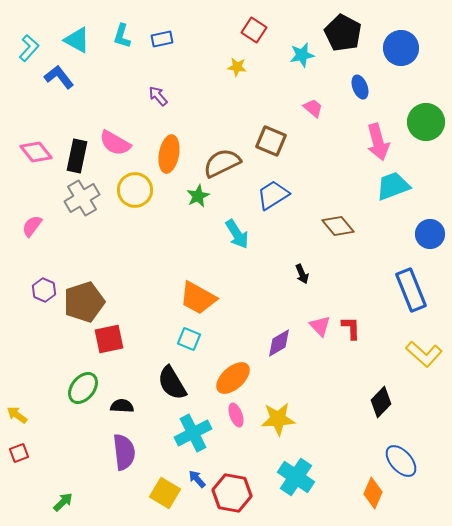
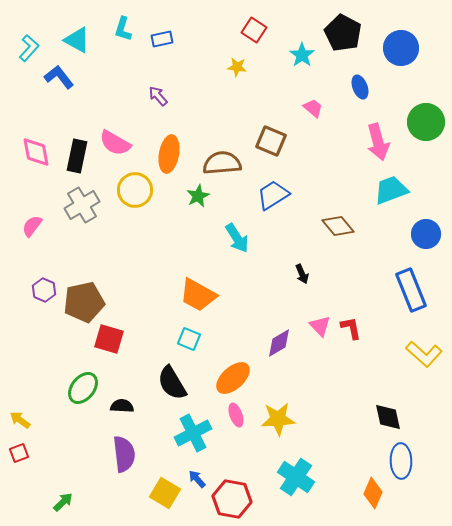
cyan L-shape at (122, 36): moved 1 px right, 7 px up
cyan star at (302, 55): rotated 25 degrees counterclockwise
pink diamond at (36, 152): rotated 28 degrees clockwise
brown semicircle at (222, 163): rotated 21 degrees clockwise
cyan trapezoid at (393, 186): moved 2 px left, 4 px down
gray cross at (82, 198): moved 7 px down
cyan arrow at (237, 234): moved 4 px down
blue circle at (430, 234): moved 4 px left
orange trapezoid at (198, 298): moved 3 px up
brown pentagon at (84, 302): rotated 6 degrees clockwise
red L-shape at (351, 328): rotated 10 degrees counterclockwise
red square at (109, 339): rotated 28 degrees clockwise
black diamond at (381, 402): moved 7 px right, 15 px down; rotated 56 degrees counterclockwise
yellow arrow at (17, 415): moved 3 px right, 5 px down
purple semicircle at (124, 452): moved 2 px down
blue ellipse at (401, 461): rotated 40 degrees clockwise
red hexagon at (232, 493): moved 6 px down
